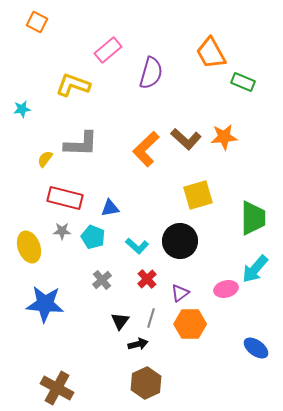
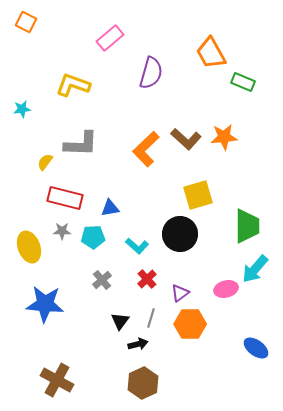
orange square: moved 11 px left
pink rectangle: moved 2 px right, 12 px up
yellow semicircle: moved 3 px down
green trapezoid: moved 6 px left, 8 px down
cyan pentagon: rotated 25 degrees counterclockwise
black circle: moved 7 px up
brown hexagon: moved 3 px left
brown cross: moved 8 px up
